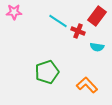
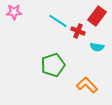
green pentagon: moved 6 px right, 7 px up
